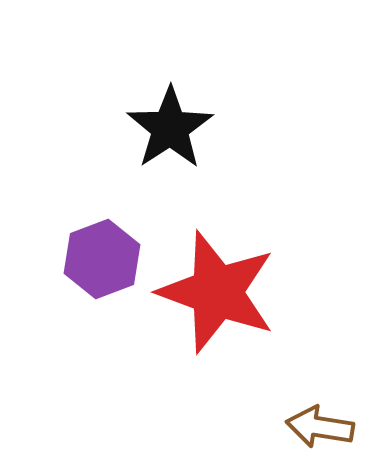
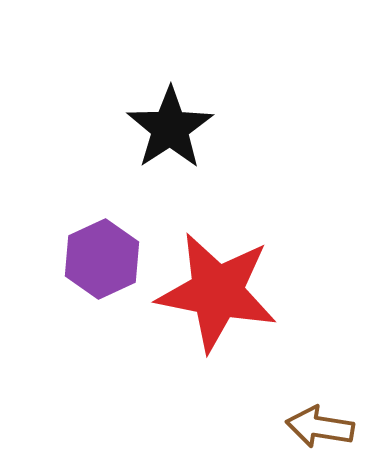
purple hexagon: rotated 4 degrees counterclockwise
red star: rotated 9 degrees counterclockwise
